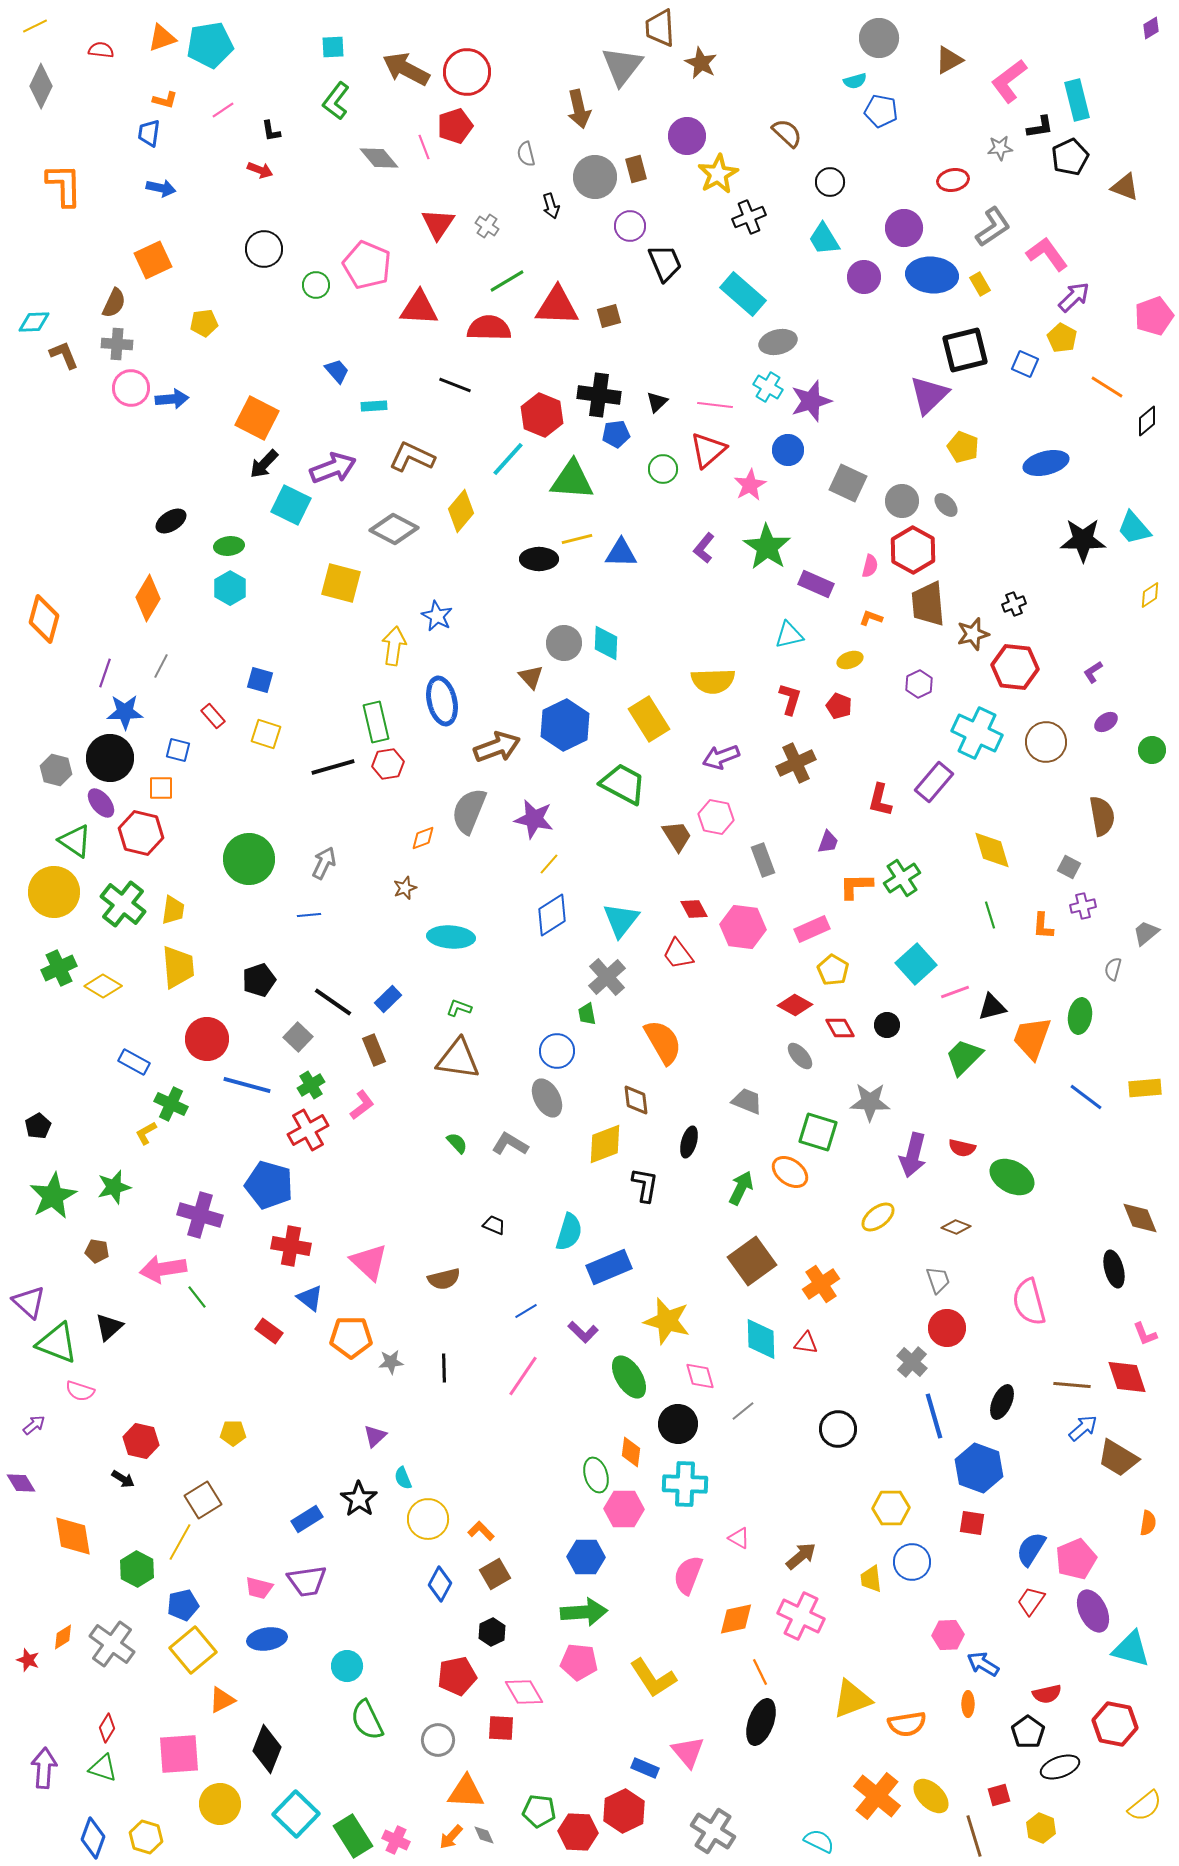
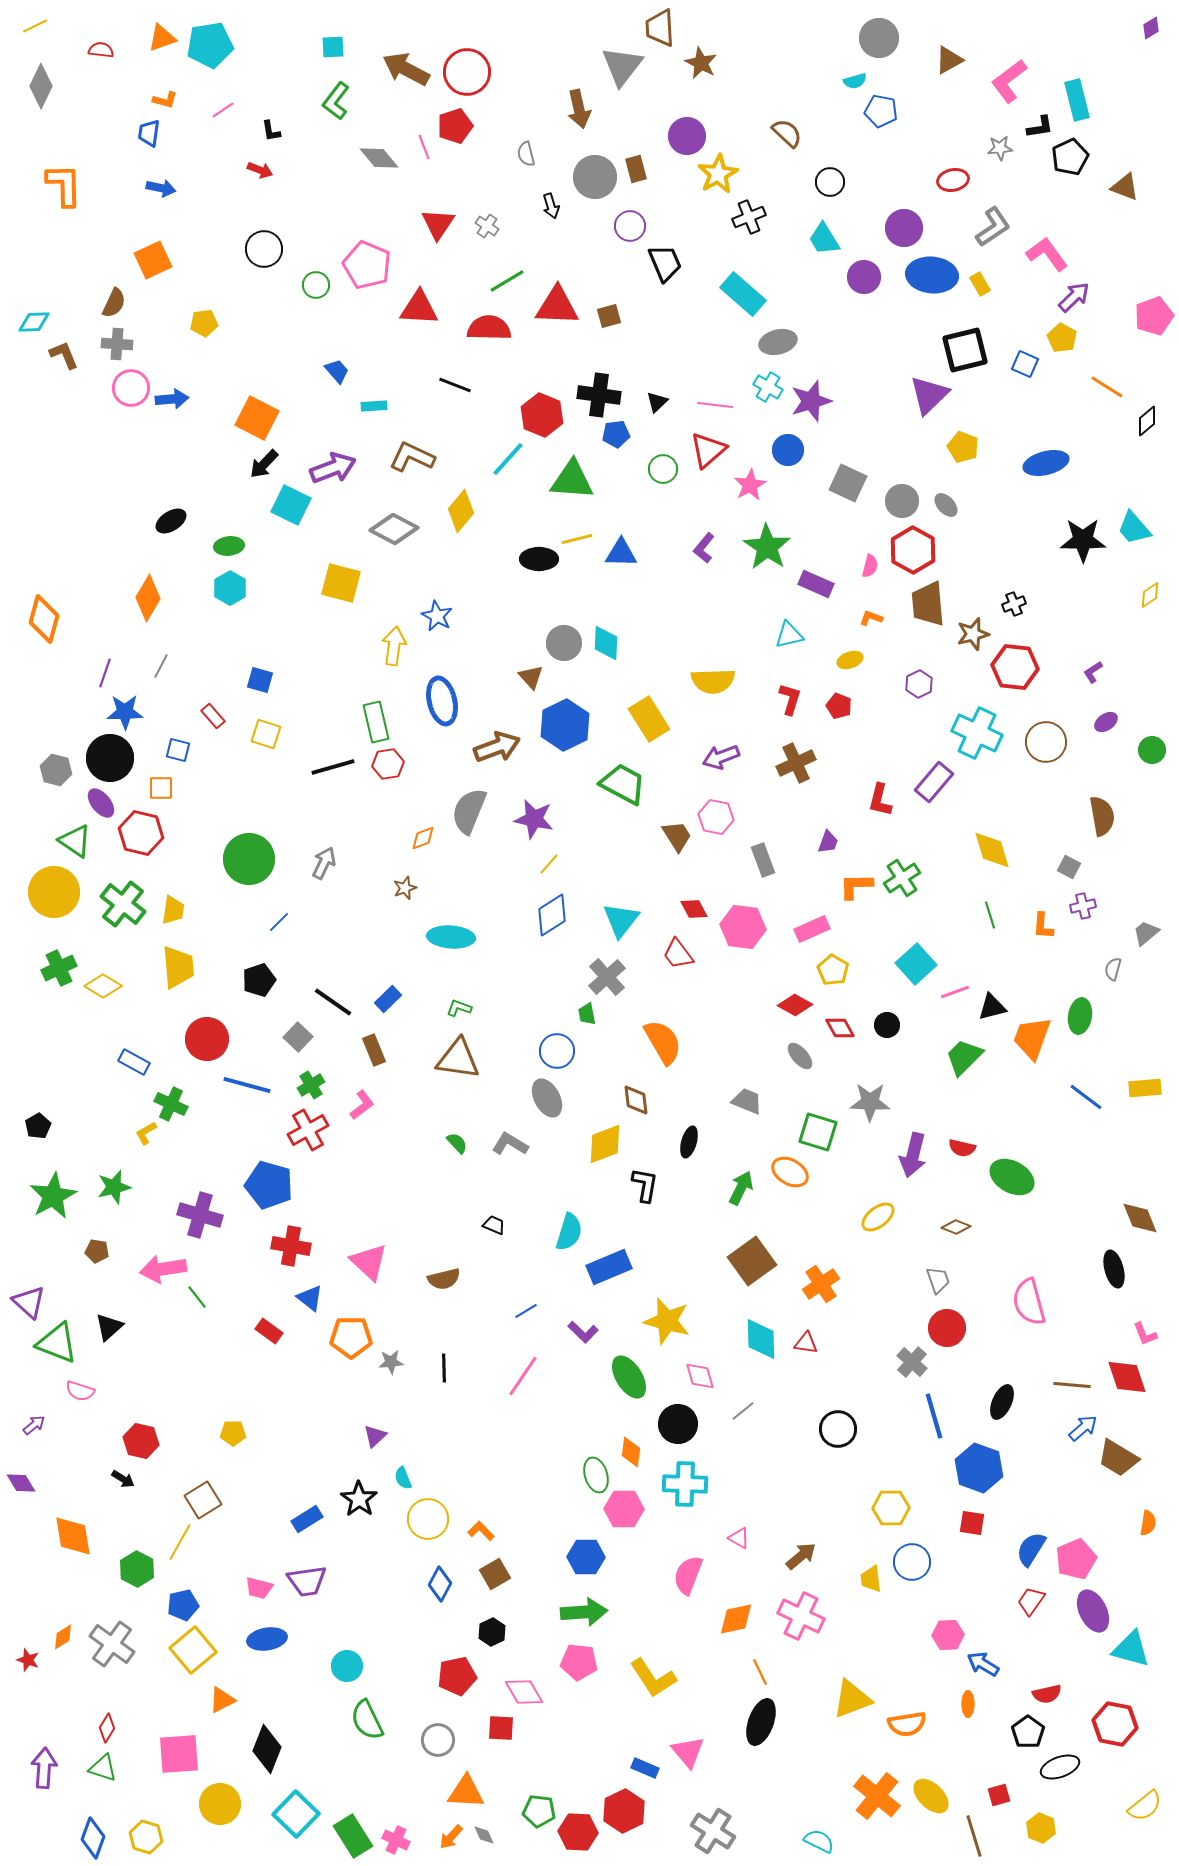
blue line at (309, 915): moved 30 px left, 7 px down; rotated 40 degrees counterclockwise
orange ellipse at (790, 1172): rotated 6 degrees counterclockwise
